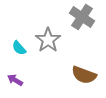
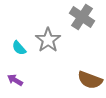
brown semicircle: moved 6 px right, 5 px down
